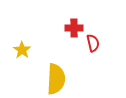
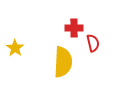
yellow star: moved 7 px left, 2 px up
yellow semicircle: moved 7 px right, 17 px up
